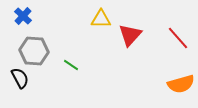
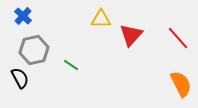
red triangle: moved 1 px right
gray hexagon: moved 1 px up; rotated 16 degrees counterclockwise
orange semicircle: rotated 100 degrees counterclockwise
